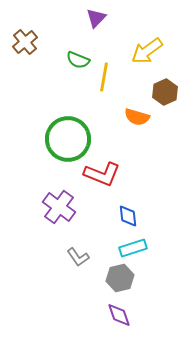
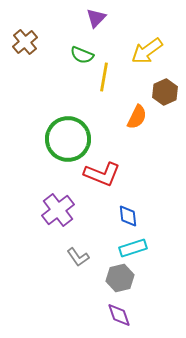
green semicircle: moved 4 px right, 5 px up
orange semicircle: rotated 80 degrees counterclockwise
purple cross: moved 1 px left, 3 px down; rotated 16 degrees clockwise
